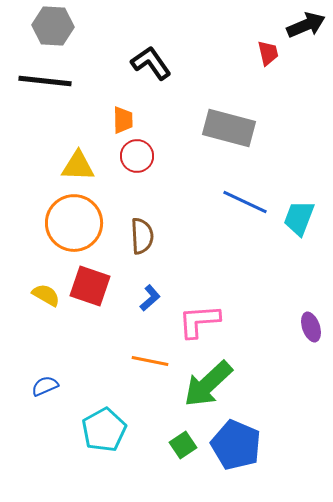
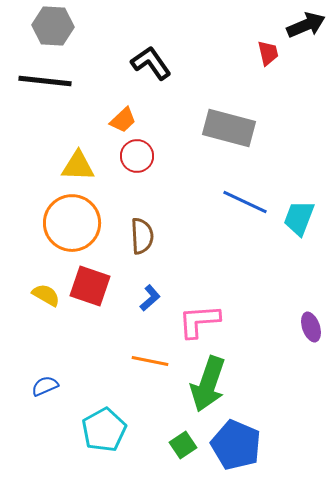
orange trapezoid: rotated 48 degrees clockwise
orange circle: moved 2 px left
green arrow: rotated 28 degrees counterclockwise
